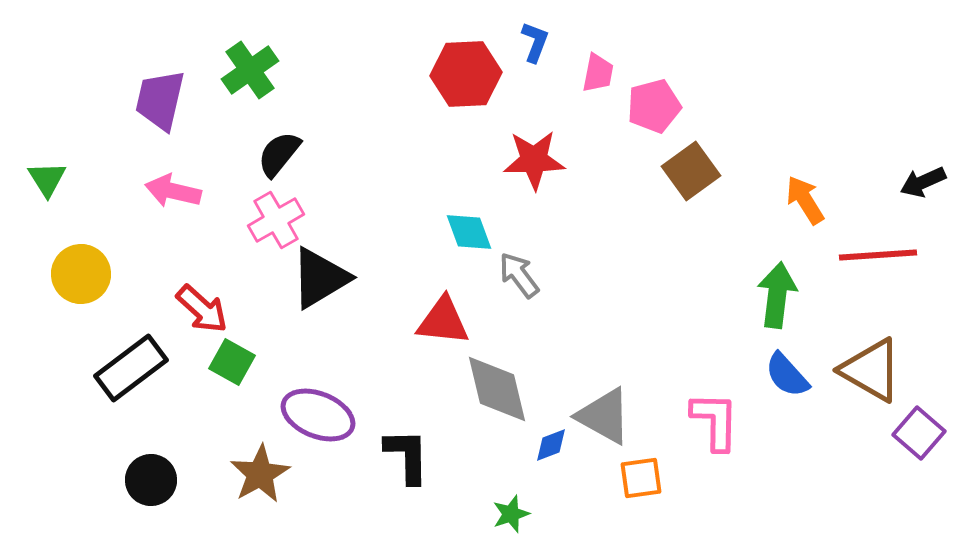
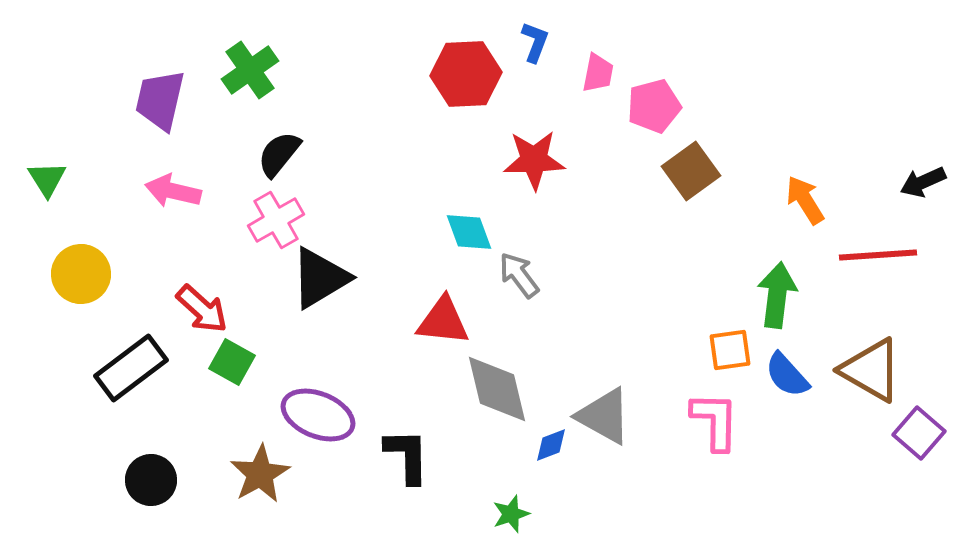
orange square: moved 89 px right, 128 px up
